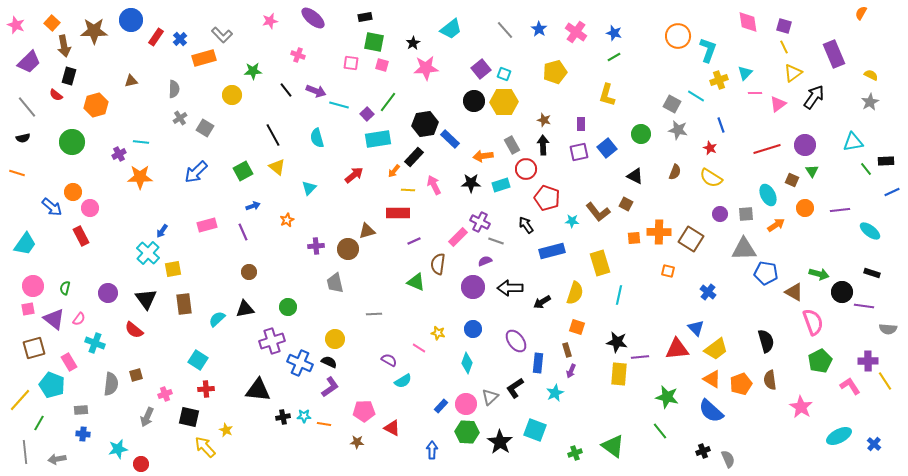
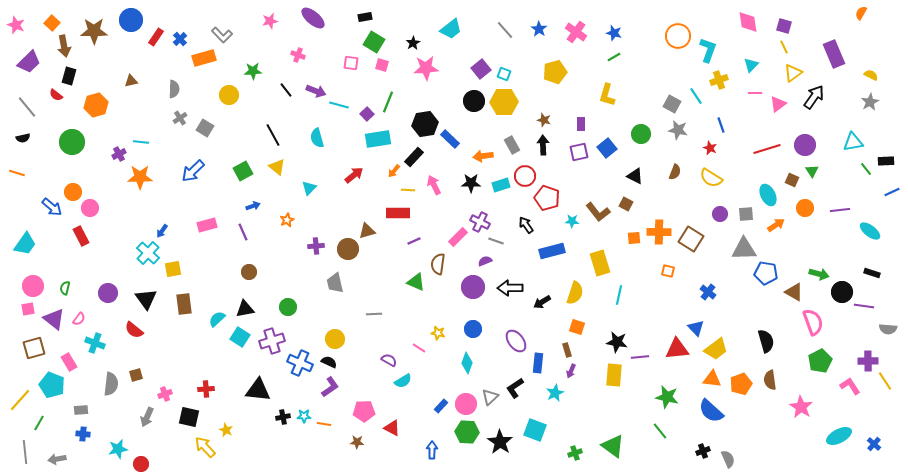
green square at (374, 42): rotated 20 degrees clockwise
cyan triangle at (745, 73): moved 6 px right, 8 px up
yellow circle at (232, 95): moved 3 px left
cyan line at (696, 96): rotated 24 degrees clockwise
green line at (388, 102): rotated 15 degrees counterclockwise
red circle at (526, 169): moved 1 px left, 7 px down
blue arrow at (196, 172): moved 3 px left, 1 px up
cyan square at (198, 360): moved 42 px right, 23 px up
yellow rectangle at (619, 374): moved 5 px left, 1 px down
orange triangle at (712, 379): rotated 24 degrees counterclockwise
